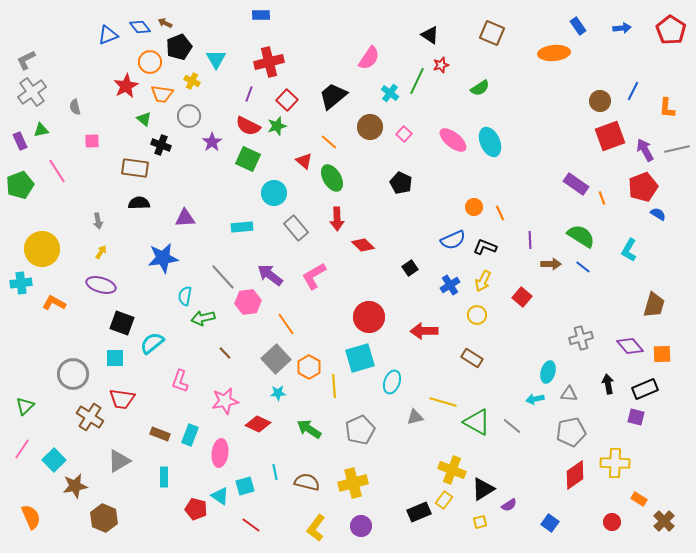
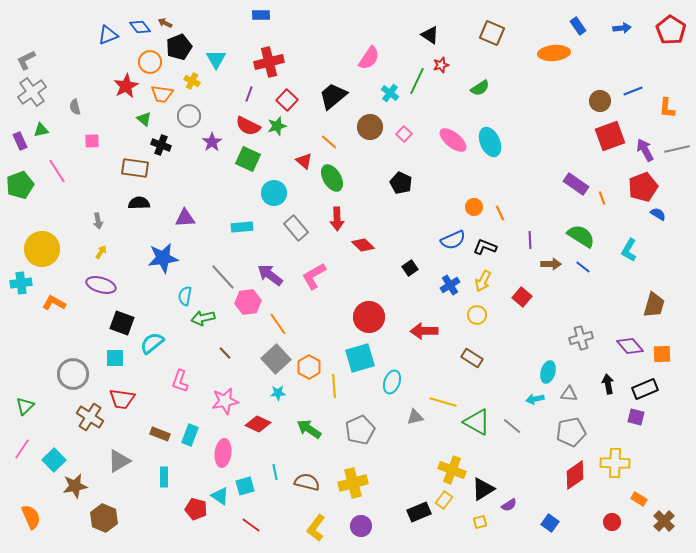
blue line at (633, 91): rotated 42 degrees clockwise
orange line at (286, 324): moved 8 px left
pink ellipse at (220, 453): moved 3 px right
